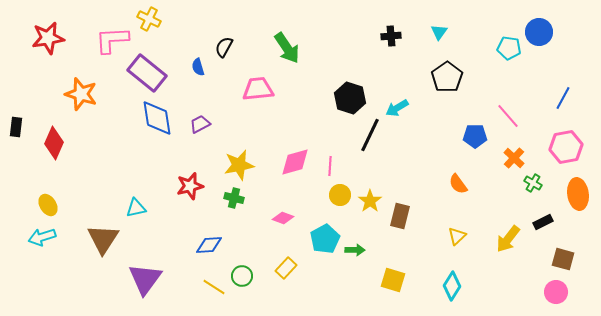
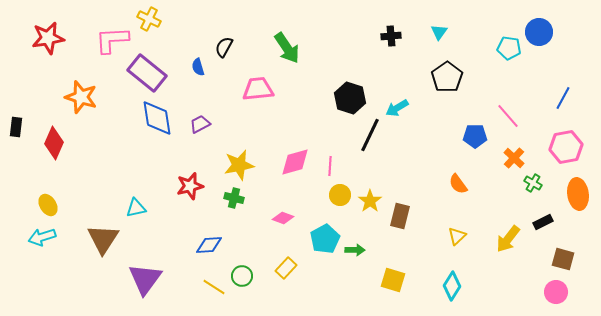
orange star at (81, 94): moved 3 px down
